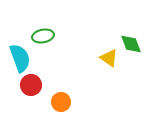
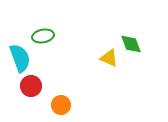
yellow triangle: rotated 12 degrees counterclockwise
red circle: moved 1 px down
orange circle: moved 3 px down
